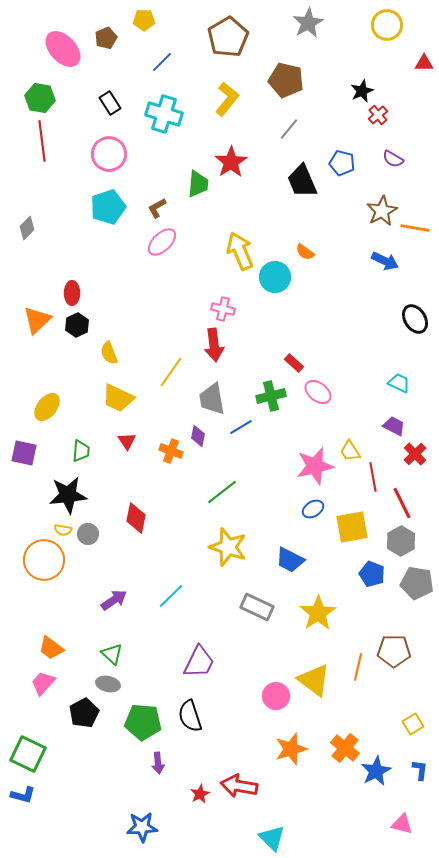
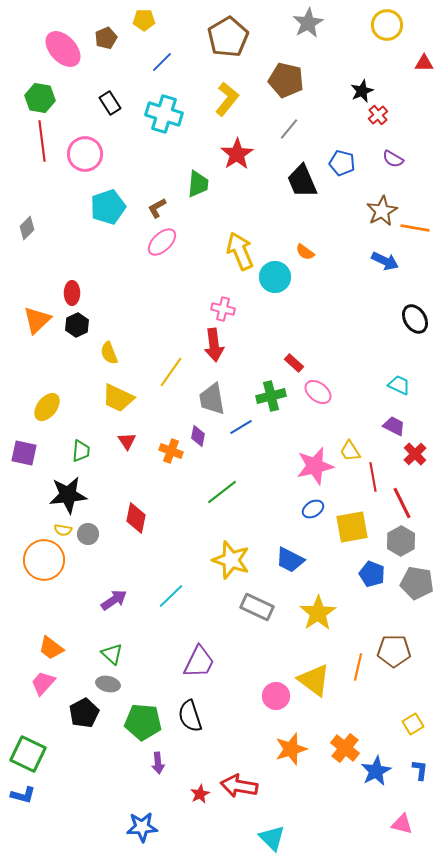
pink circle at (109, 154): moved 24 px left
red star at (231, 162): moved 6 px right, 8 px up
cyan trapezoid at (399, 383): moved 2 px down
yellow star at (228, 547): moved 3 px right, 13 px down
